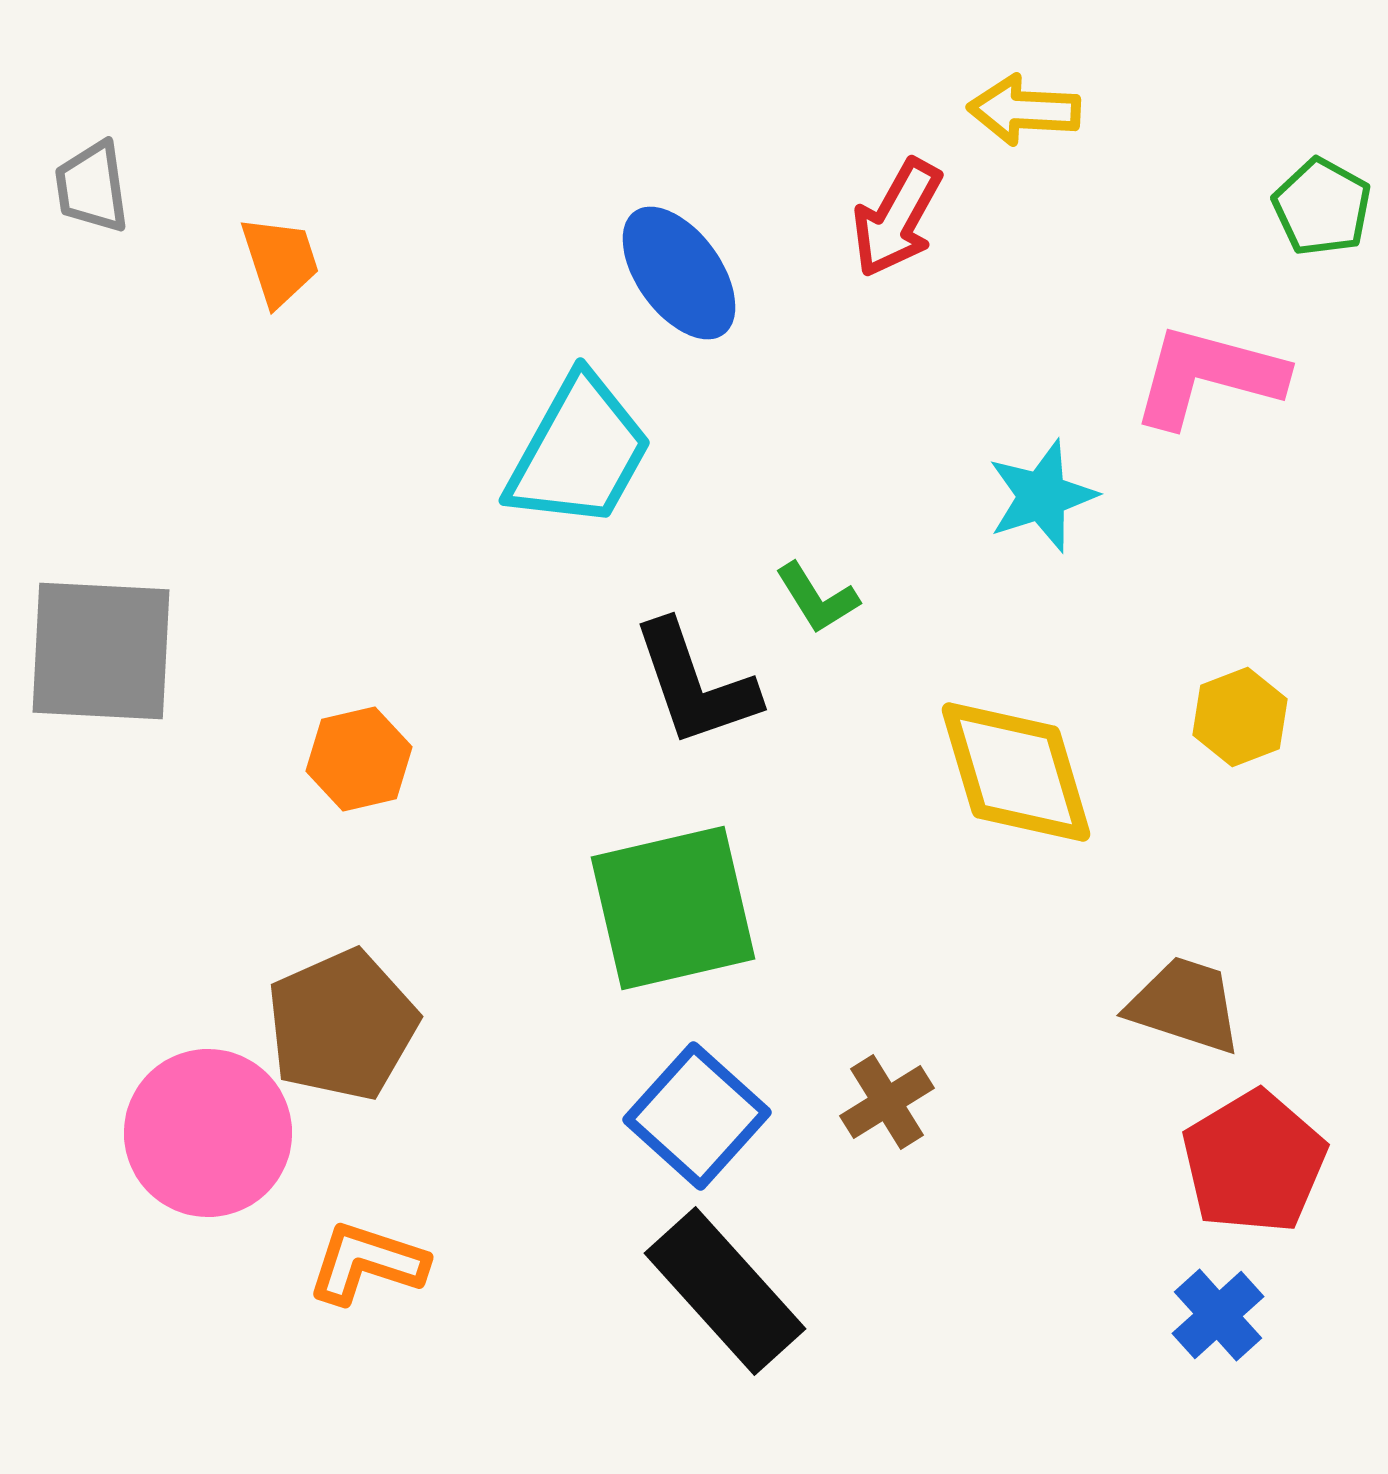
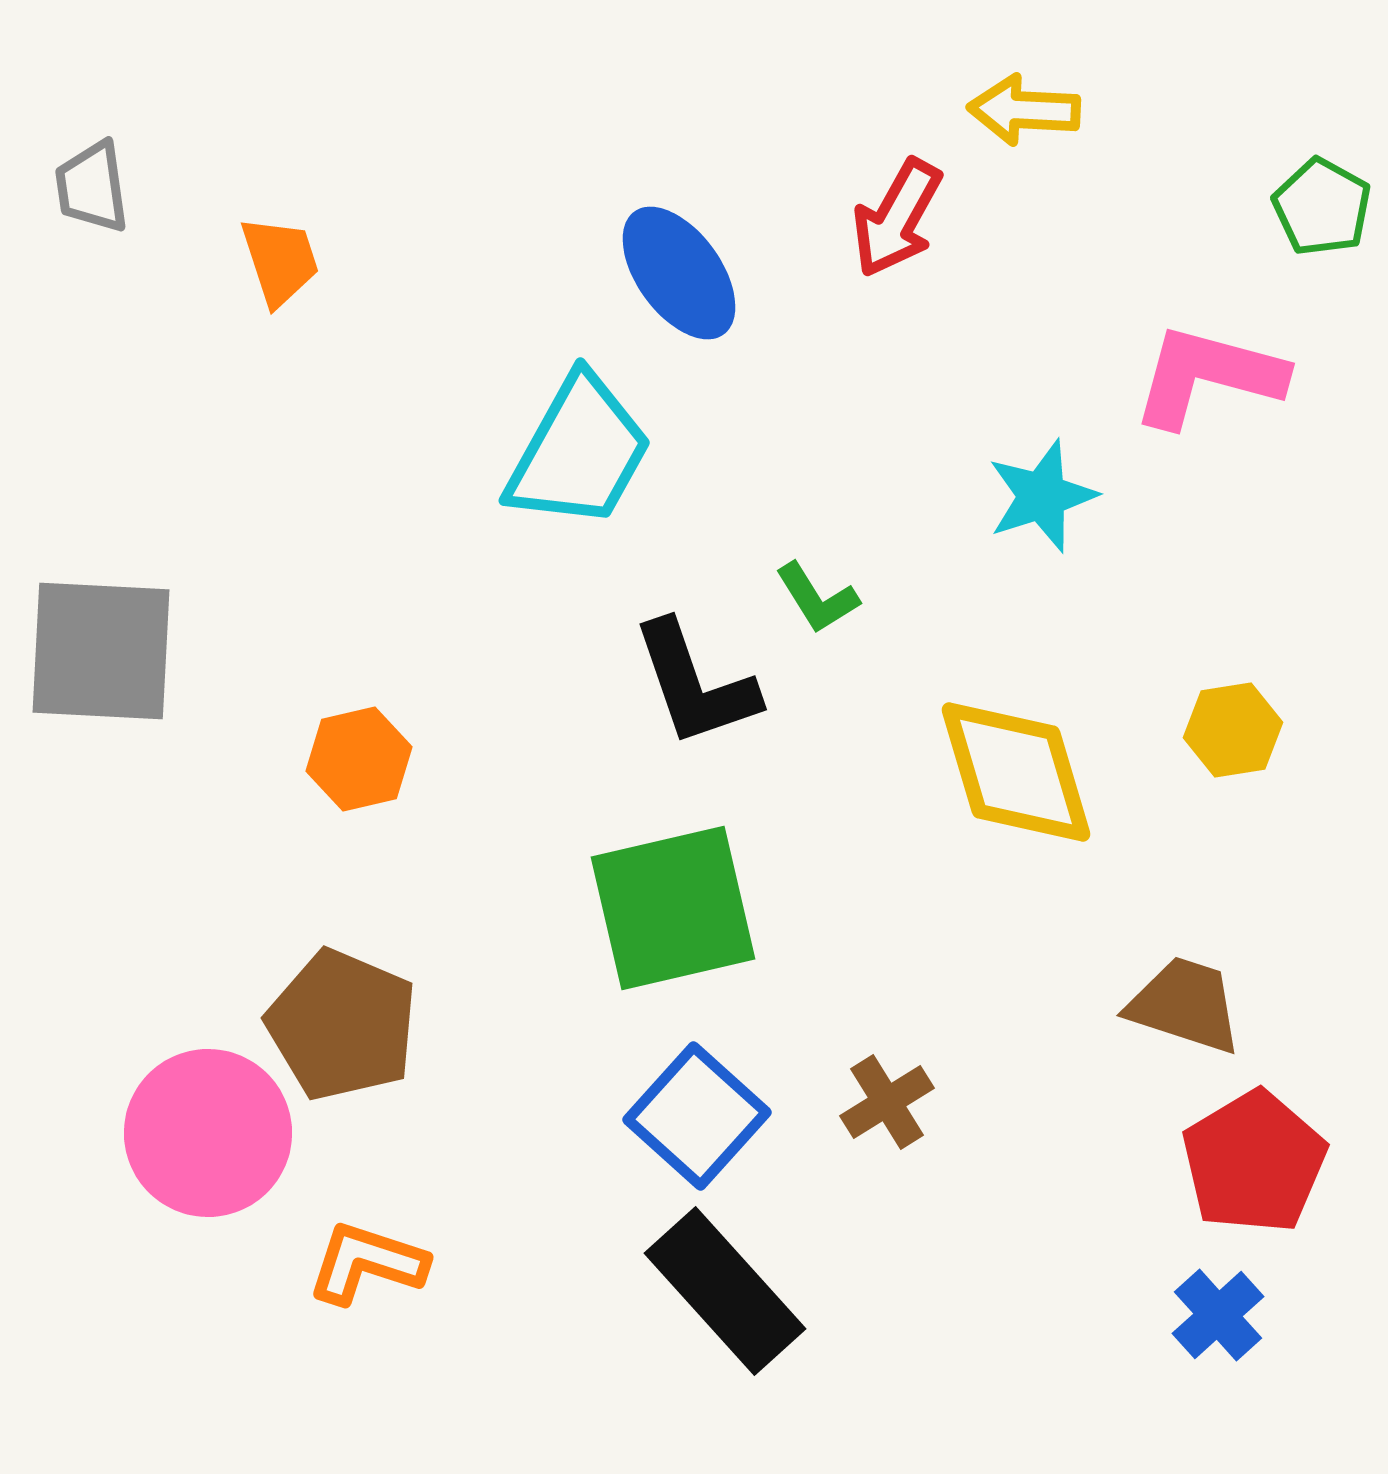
yellow hexagon: moved 7 px left, 13 px down; rotated 12 degrees clockwise
brown pentagon: rotated 25 degrees counterclockwise
